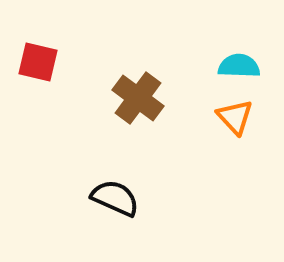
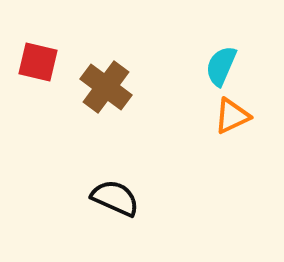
cyan semicircle: moved 18 px left; rotated 69 degrees counterclockwise
brown cross: moved 32 px left, 11 px up
orange triangle: moved 3 px left, 1 px up; rotated 48 degrees clockwise
